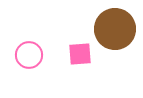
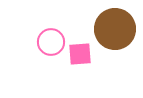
pink circle: moved 22 px right, 13 px up
